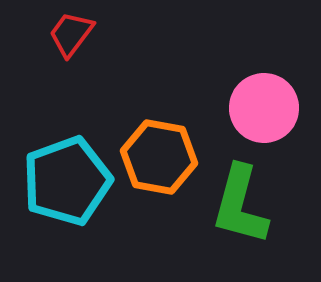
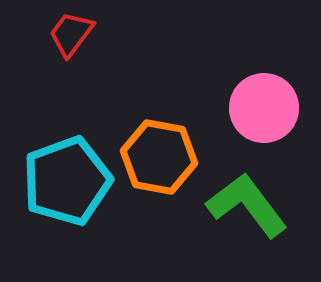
green L-shape: moved 7 px right; rotated 128 degrees clockwise
